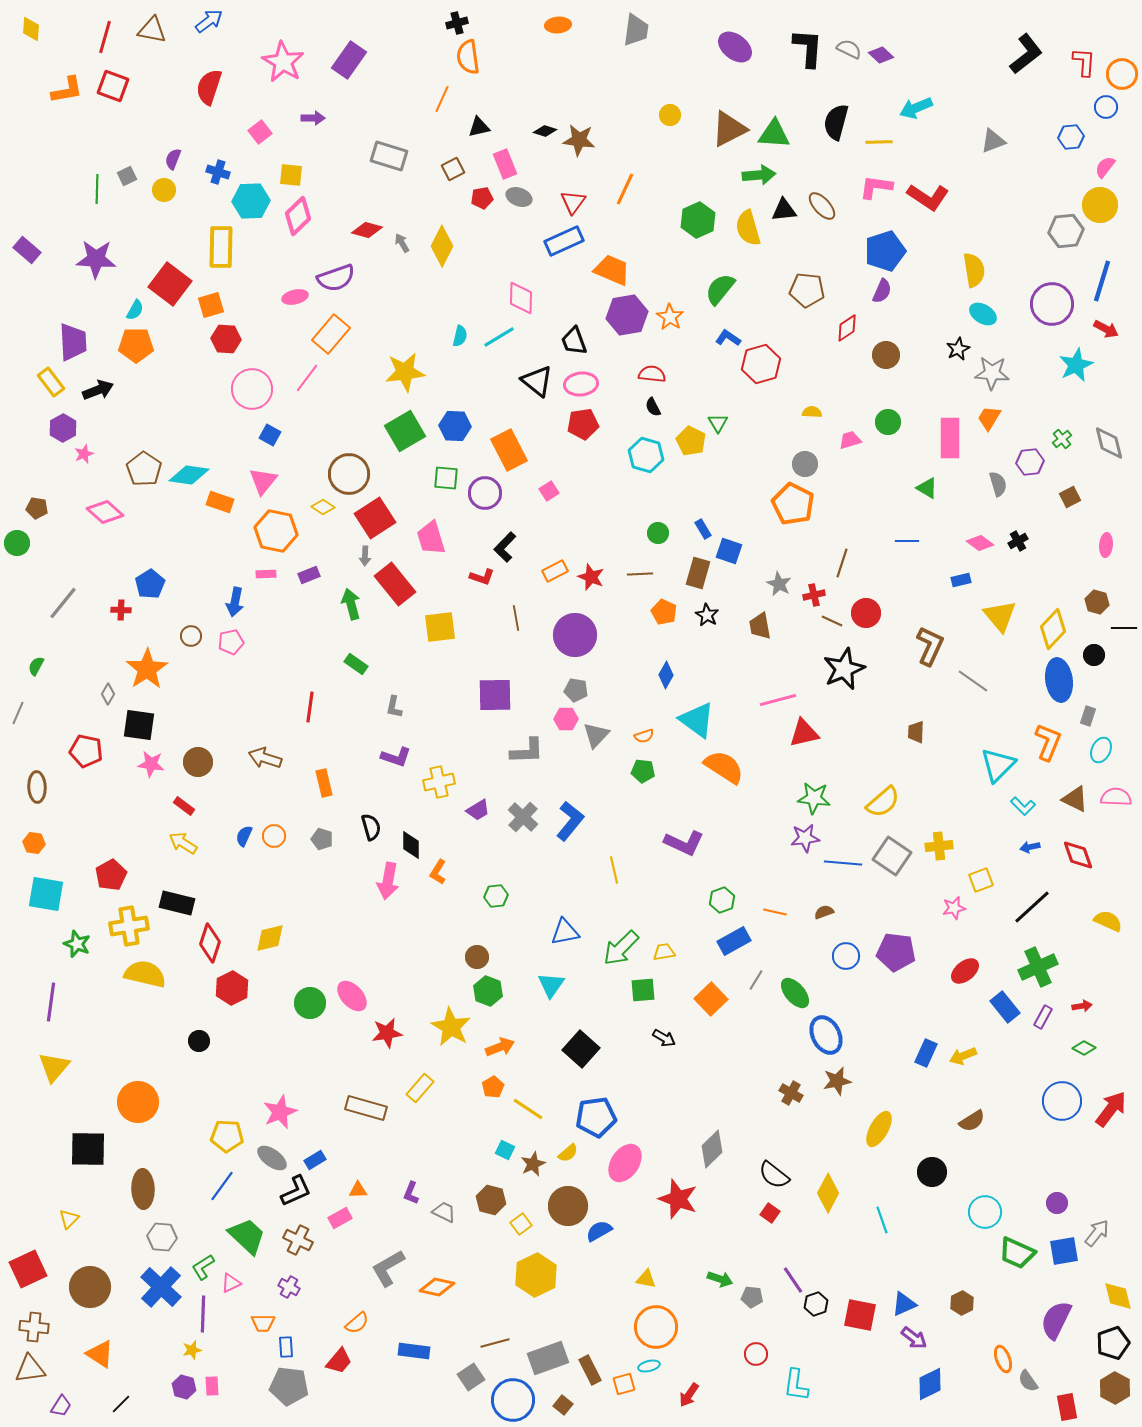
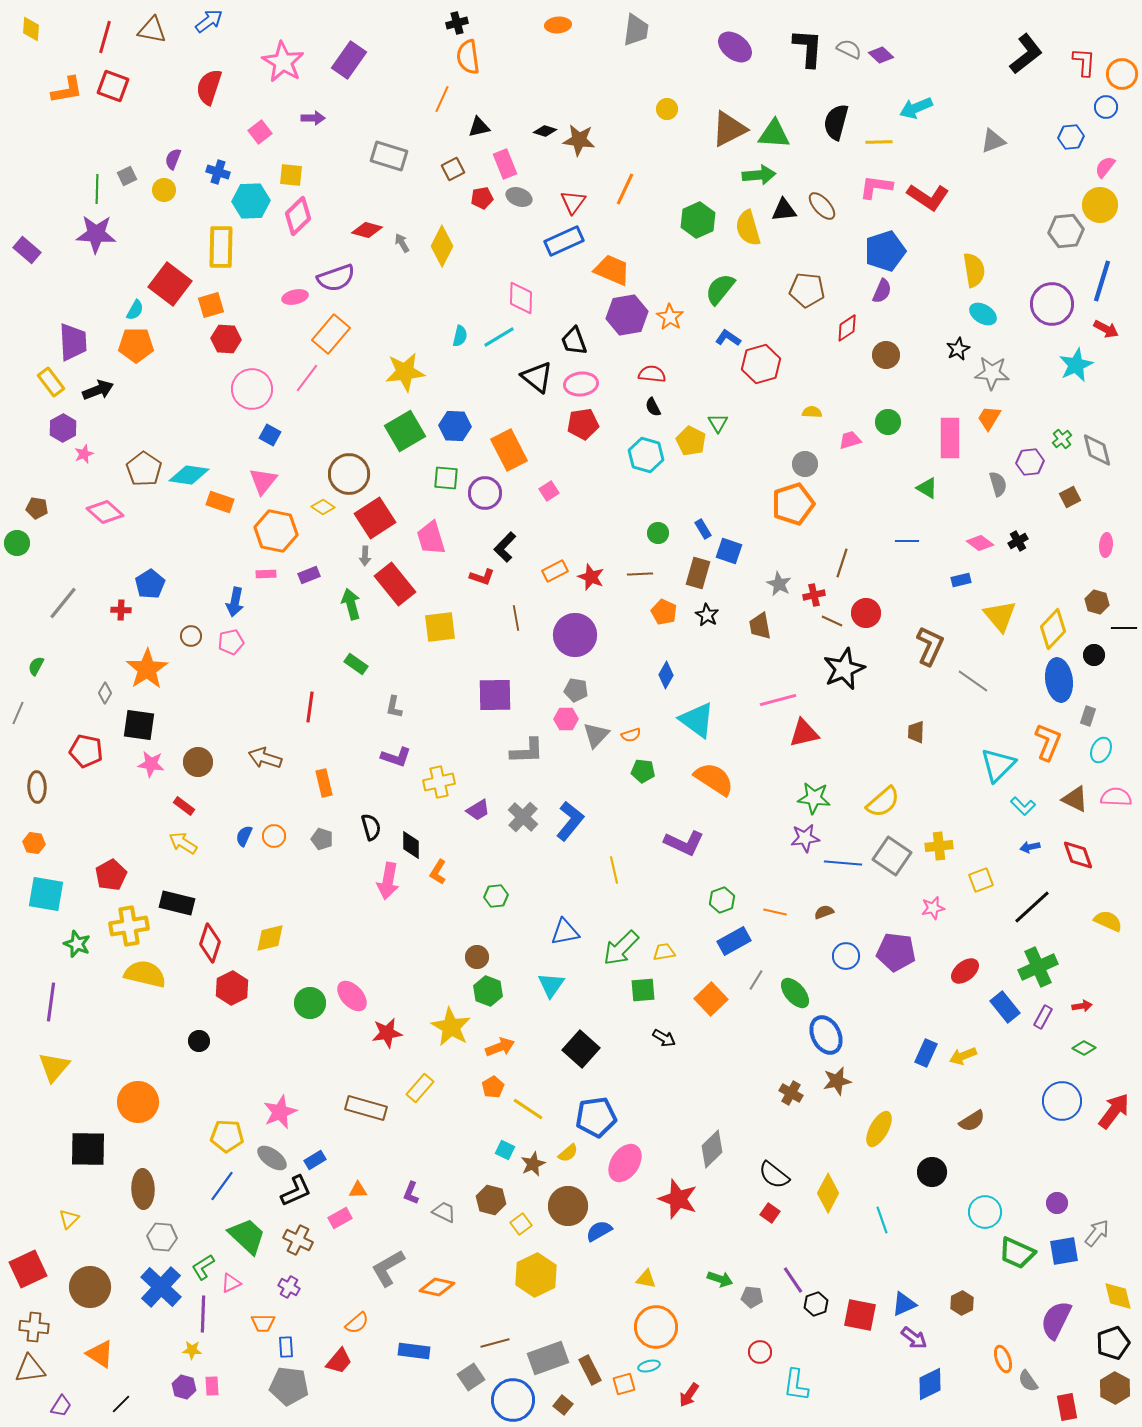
yellow circle at (670, 115): moved 3 px left, 6 px up
purple star at (96, 259): moved 25 px up
black triangle at (537, 381): moved 4 px up
gray diamond at (1109, 443): moved 12 px left, 7 px down
orange pentagon at (793, 504): rotated 27 degrees clockwise
gray diamond at (108, 694): moved 3 px left, 1 px up
orange semicircle at (644, 736): moved 13 px left, 1 px up
orange semicircle at (724, 767): moved 10 px left, 12 px down
pink star at (954, 908): moved 21 px left
red arrow at (1111, 1109): moved 3 px right, 2 px down
yellow star at (192, 1350): rotated 18 degrees clockwise
red circle at (756, 1354): moved 4 px right, 2 px up
